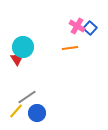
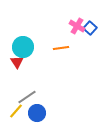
orange line: moved 9 px left
red triangle: moved 3 px down
